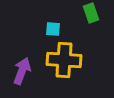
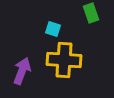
cyan square: rotated 14 degrees clockwise
